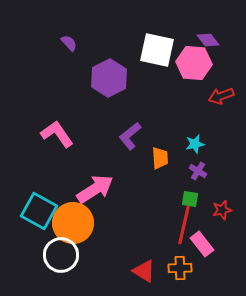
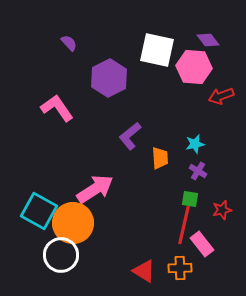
pink hexagon: moved 4 px down
pink L-shape: moved 26 px up
